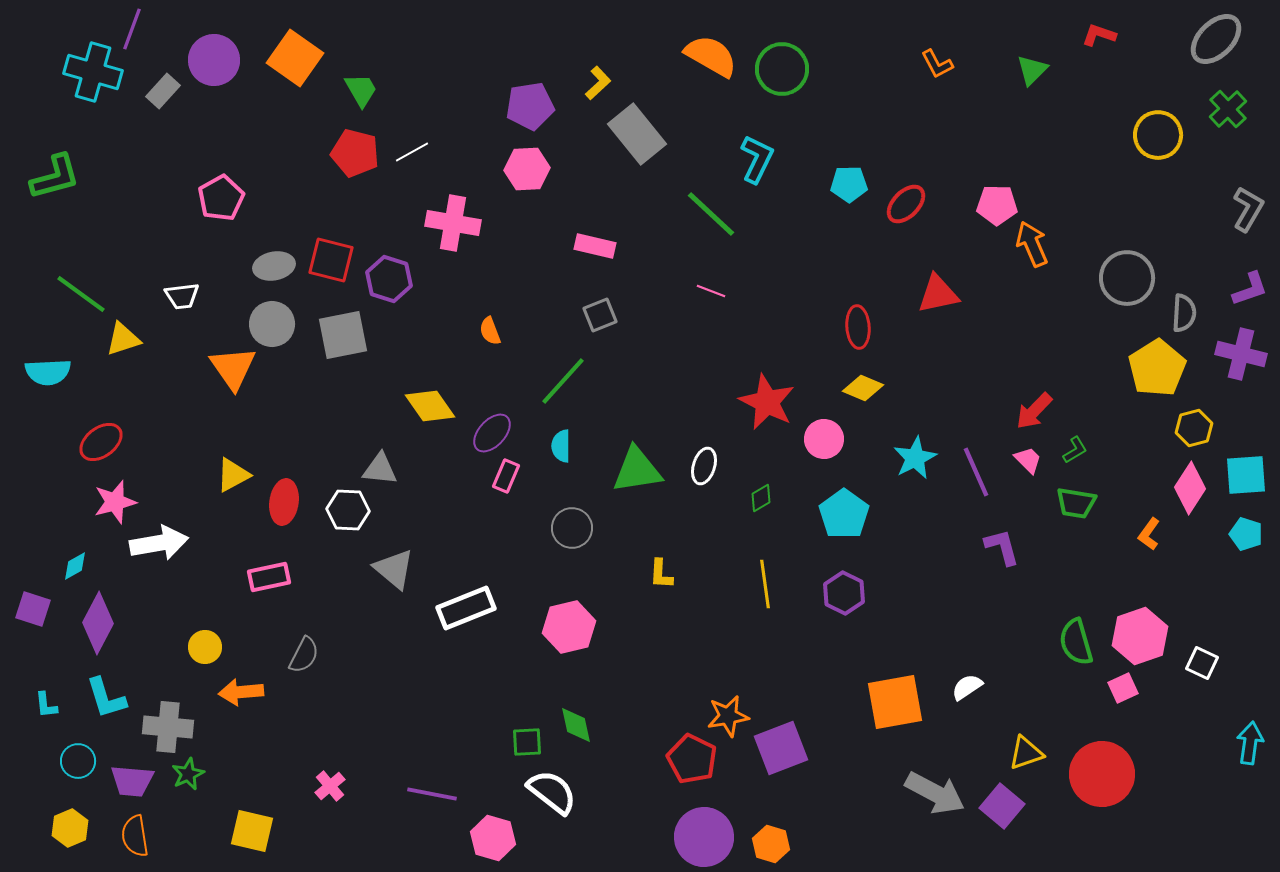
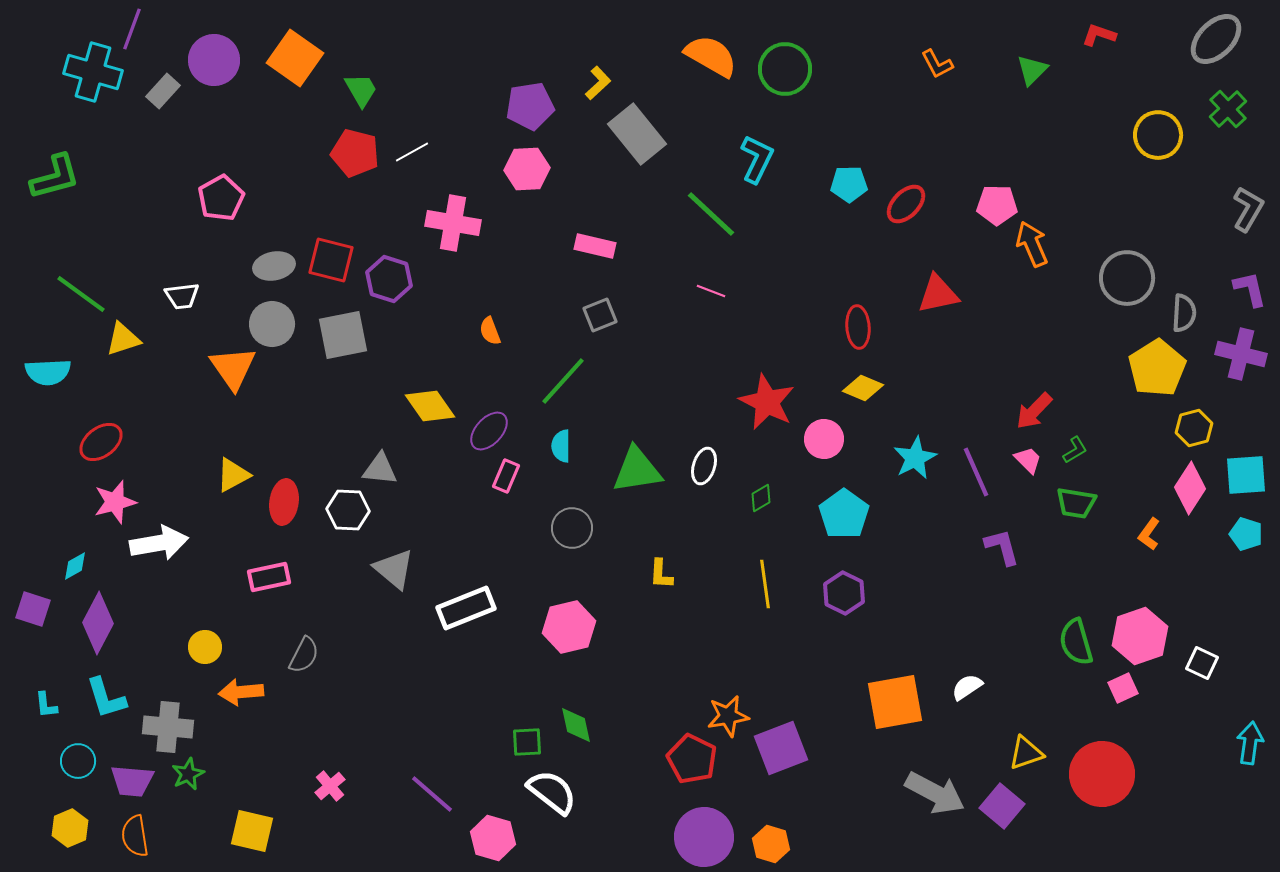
green circle at (782, 69): moved 3 px right
purple L-shape at (1250, 289): rotated 84 degrees counterclockwise
purple ellipse at (492, 433): moved 3 px left, 2 px up
purple line at (432, 794): rotated 30 degrees clockwise
